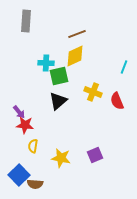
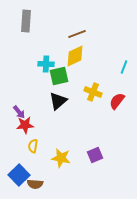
cyan cross: moved 1 px down
red semicircle: rotated 60 degrees clockwise
red star: rotated 12 degrees counterclockwise
